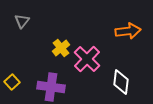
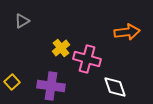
gray triangle: rotated 21 degrees clockwise
orange arrow: moved 1 px left, 1 px down
pink cross: rotated 28 degrees counterclockwise
white diamond: moved 6 px left, 5 px down; rotated 25 degrees counterclockwise
purple cross: moved 1 px up
